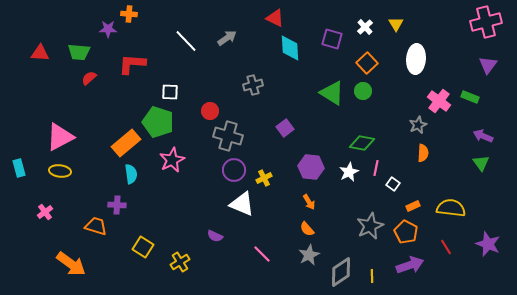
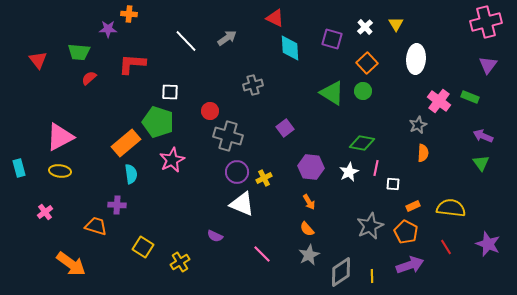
red triangle at (40, 53): moved 2 px left, 7 px down; rotated 48 degrees clockwise
purple circle at (234, 170): moved 3 px right, 2 px down
white square at (393, 184): rotated 32 degrees counterclockwise
